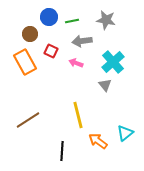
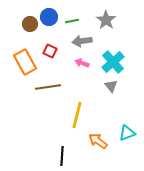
gray star: rotated 24 degrees clockwise
brown circle: moved 10 px up
red square: moved 1 px left
pink arrow: moved 6 px right
gray triangle: moved 6 px right, 1 px down
yellow line: moved 1 px left; rotated 28 degrees clockwise
brown line: moved 20 px right, 33 px up; rotated 25 degrees clockwise
cyan triangle: moved 2 px right; rotated 18 degrees clockwise
black line: moved 5 px down
